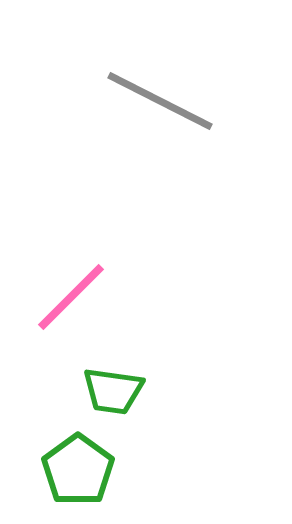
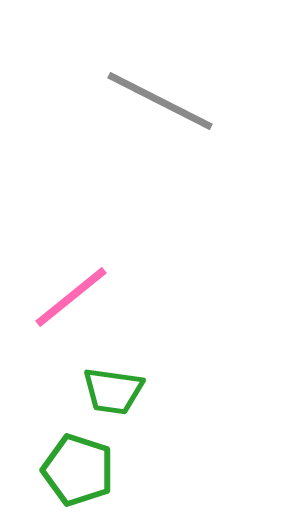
pink line: rotated 6 degrees clockwise
green pentagon: rotated 18 degrees counterclockwise
